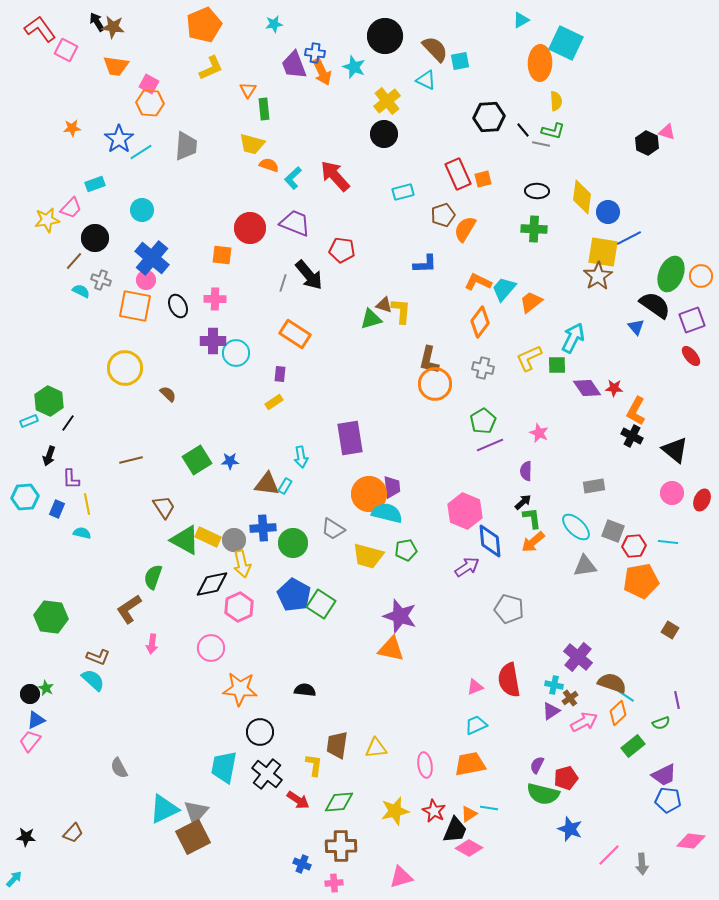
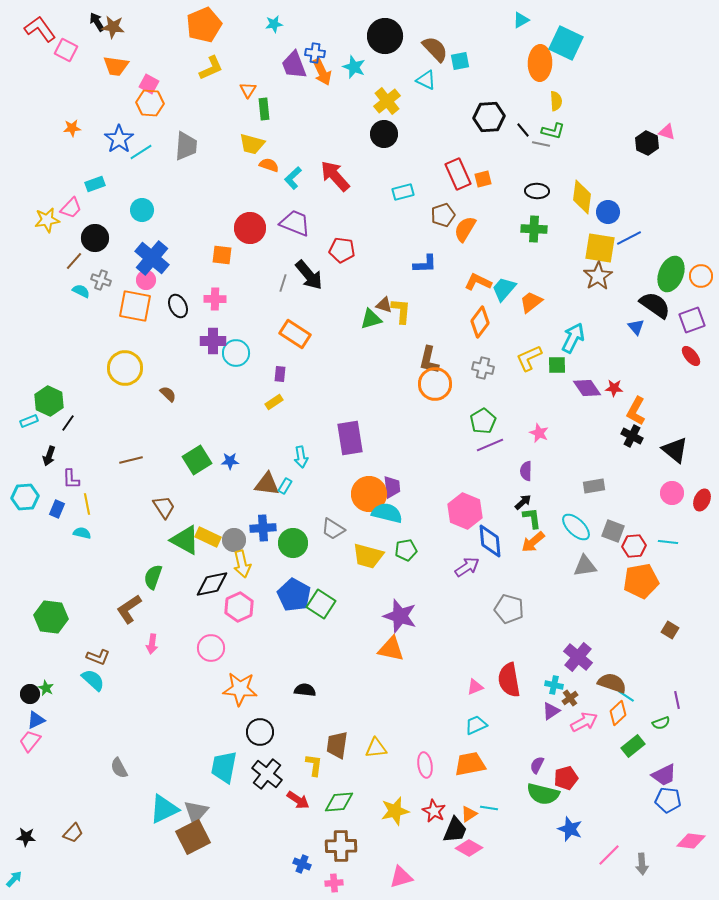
yellow square at (603, 252): moved 3 px left, 4 px up
